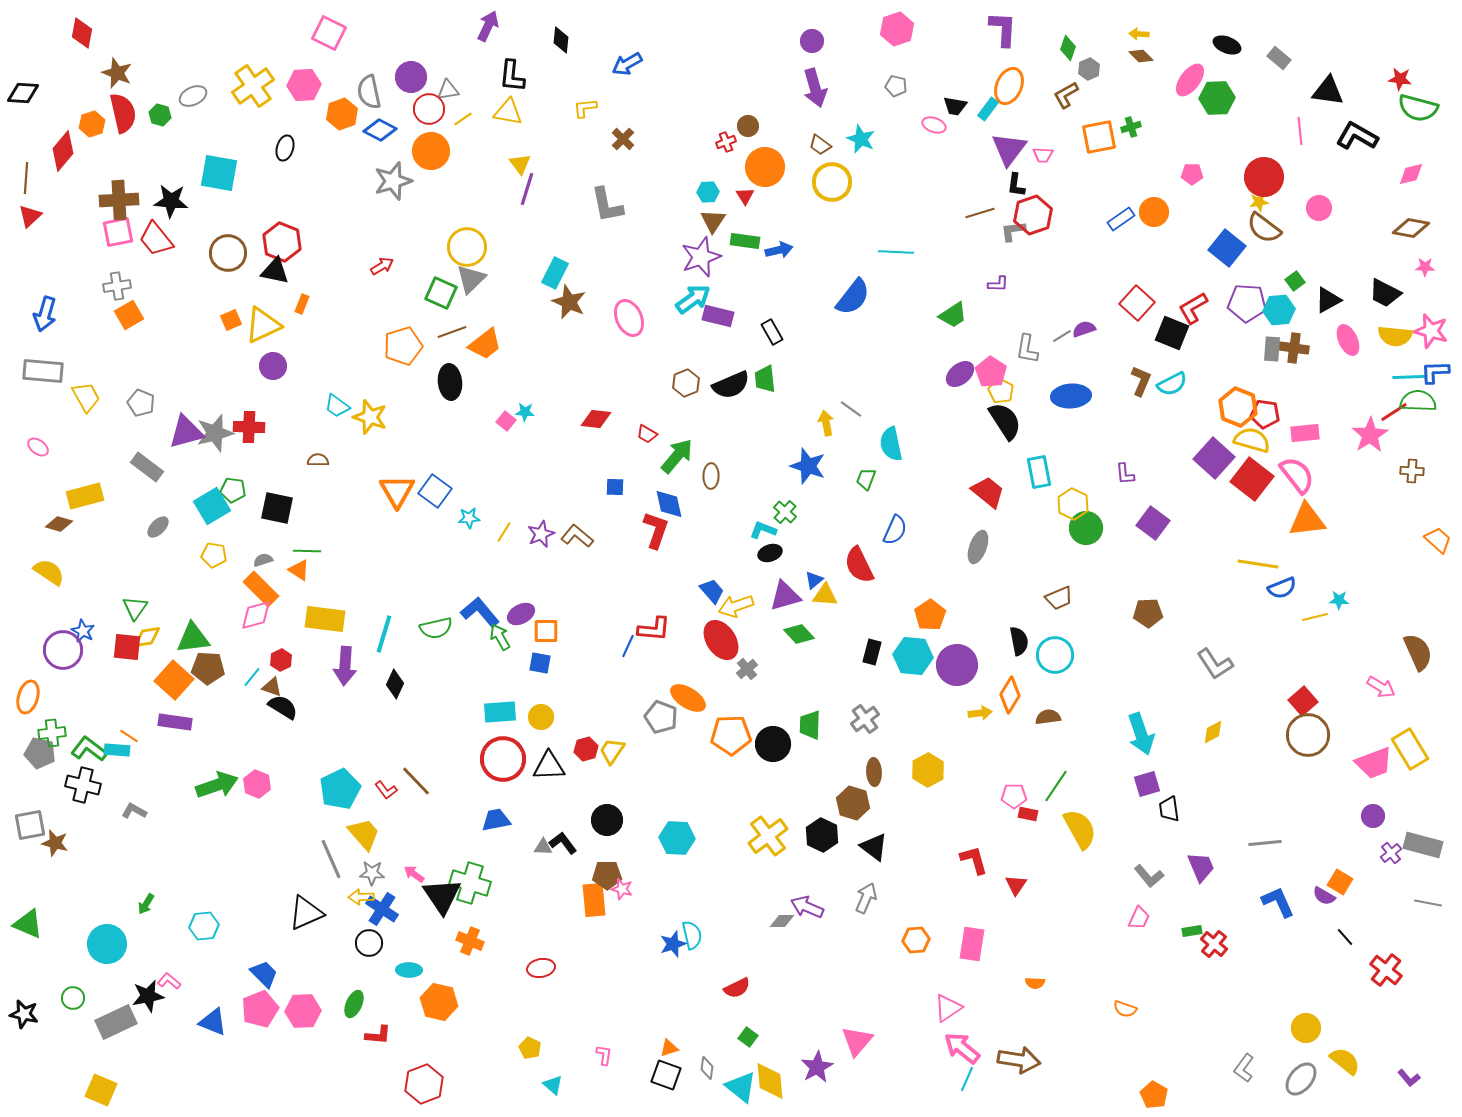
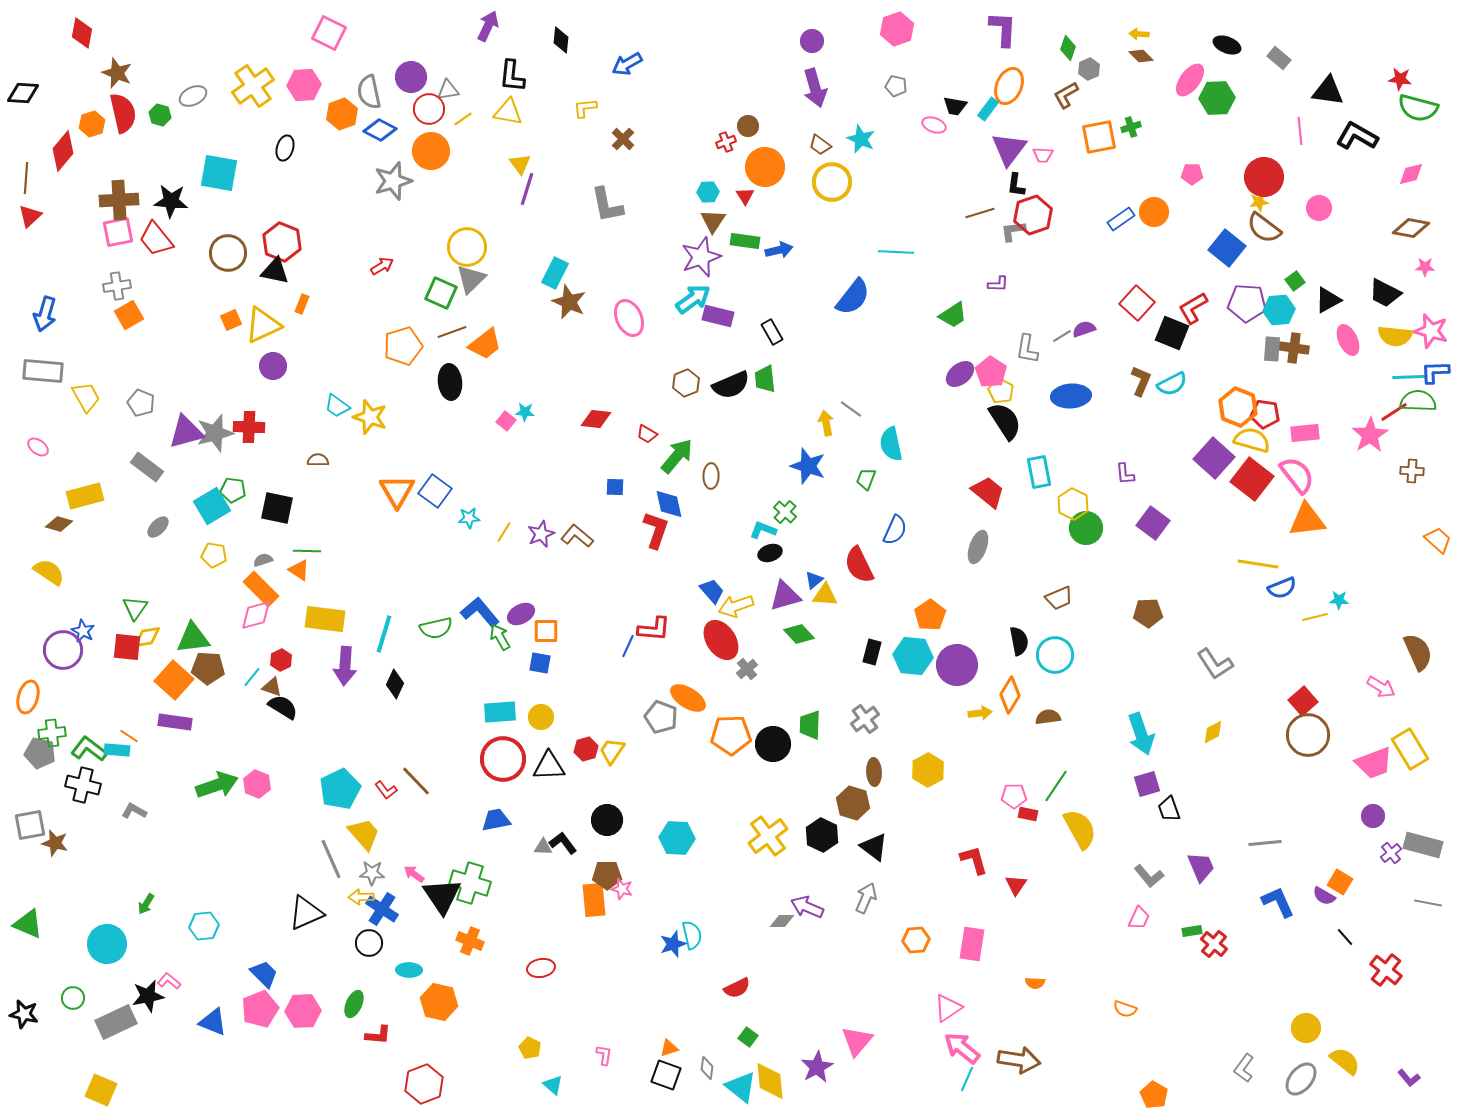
black trapezoid at (1169, 809): rotated 12 degrees counterclockwise
